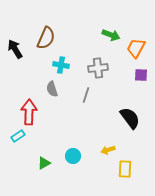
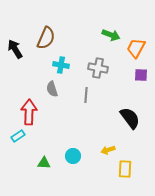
gray cross: rotated 18 degrees clockwise
gray line: rotated 14 degrees counterclockwise
green triangle: rotated 32 degrees clockwise
